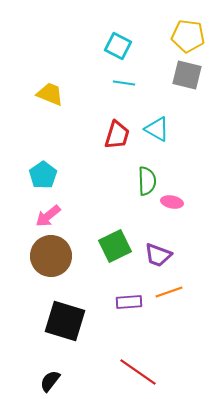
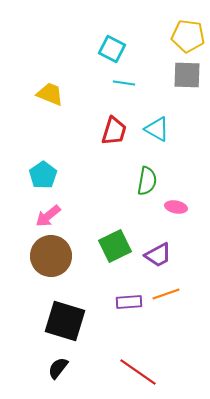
cyan square: moved 6 px left, 3 px down
gray square: rotated 12 degrees counterclockwise
red trapezoid: moved 3 px left, 4 px up
green semicircle: rotated 12 degrees clockwise
pink ellipse: moved 4 px right, 5 px down
purple trapezoid: rotated 48 degrees counterclockwise
orange line: moved 3 px left, 2 px down
black semicircle: moved 8 px right, 13 px up
